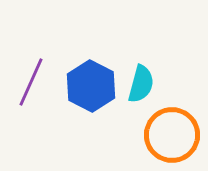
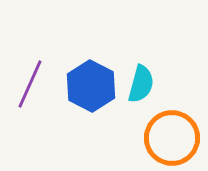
purple line: moved 1 px left, 2 px down
orange circle: moved 3 px down
